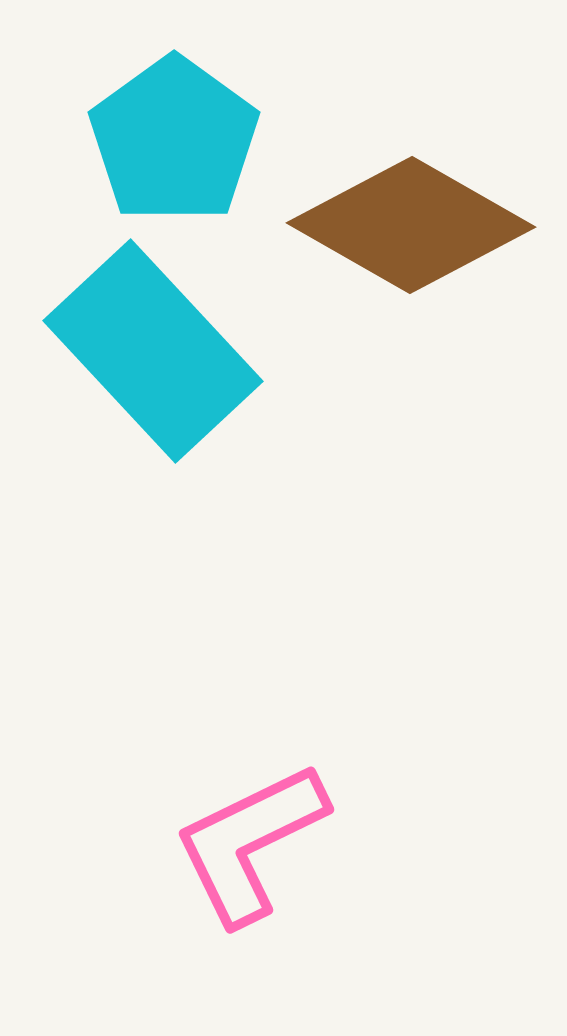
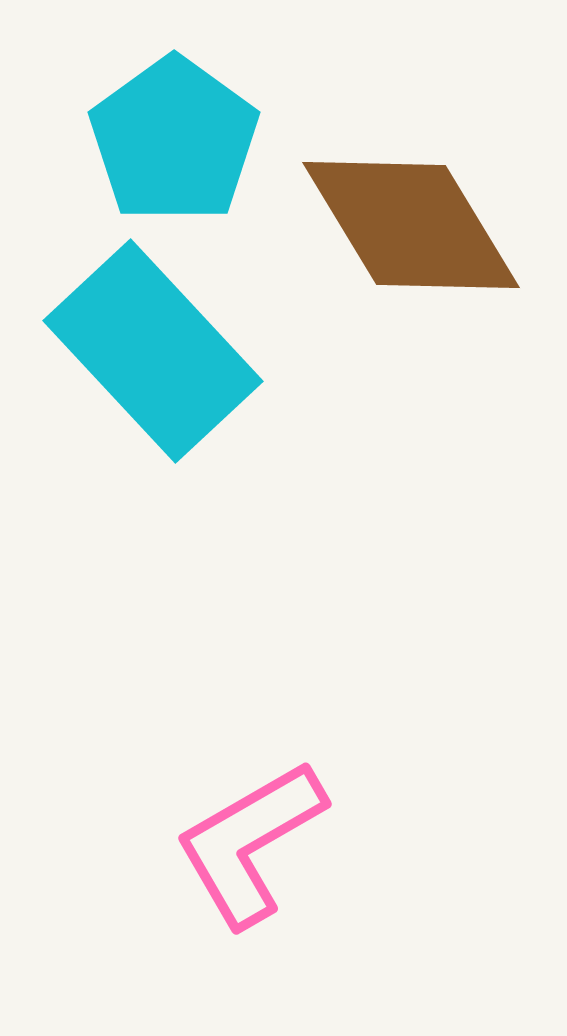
brown diamond: rotated 29 degrees clockwise
pink L-shape: rotated 4 degrees counterclockwise
